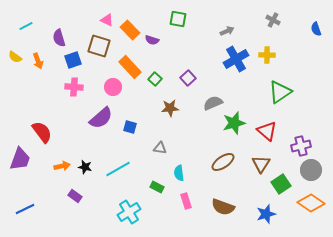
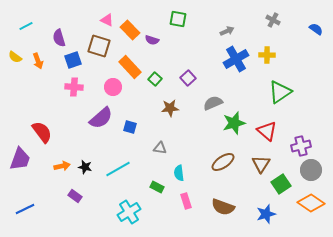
blue semicircle at (316, 29): rotated 144 degrees clockwise
